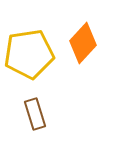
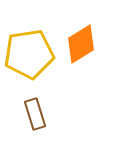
orange diamond: moved 2 px left, 1 px down; rotated 15 degrees clockwise
